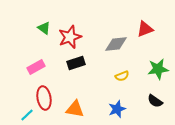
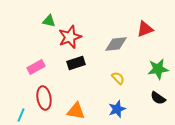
green triangle: moved 5 px right, 7 px up; rotated 24 degrees counterclockwise
yellow semicircle: moved 4 px left, 2 px down; rotated 112 degrees counterclockwise
black semicircle: moved 3 px right, 3 px up
orange triangle: moved 1 px right, 2 px down
cyan line: moved 6 px left; rotated 24 degrees counterclockwise
